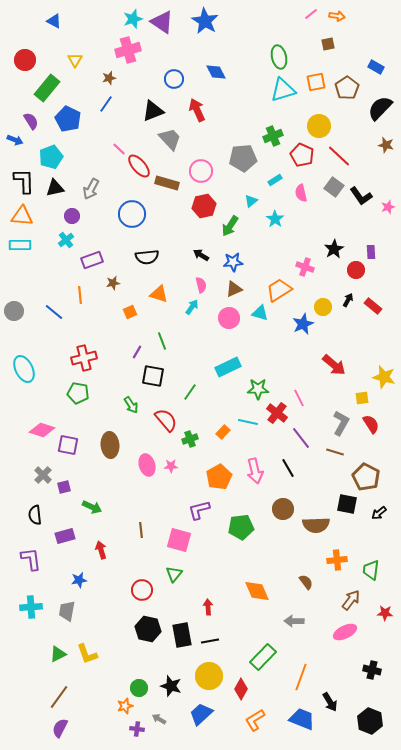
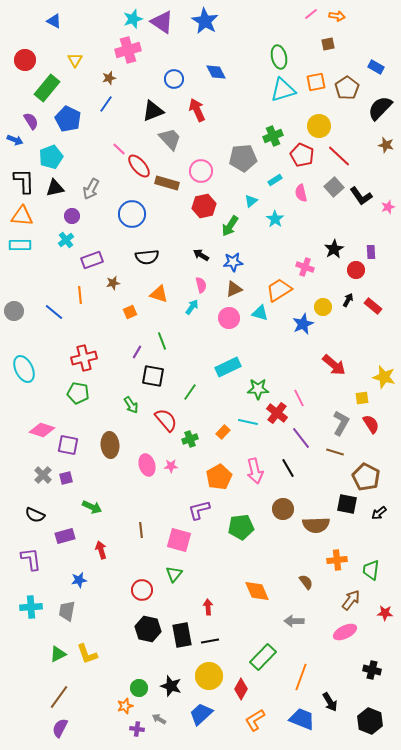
gray square at (334, 187): rotated 12 degrees clockwise
purple square at (64, 487): moved 2 px right, 9 px up
black semicircle at (35, 515): rotated 60 degrees counterclockwise
